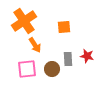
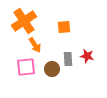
pink square: moved 1 px left, 2 px up
